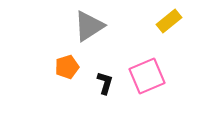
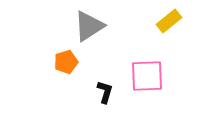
orange pentagon: moved 1 px left, 5 px up
pink square: rotated 21 degrees clockwise
black L-shape: moved 9 px down
